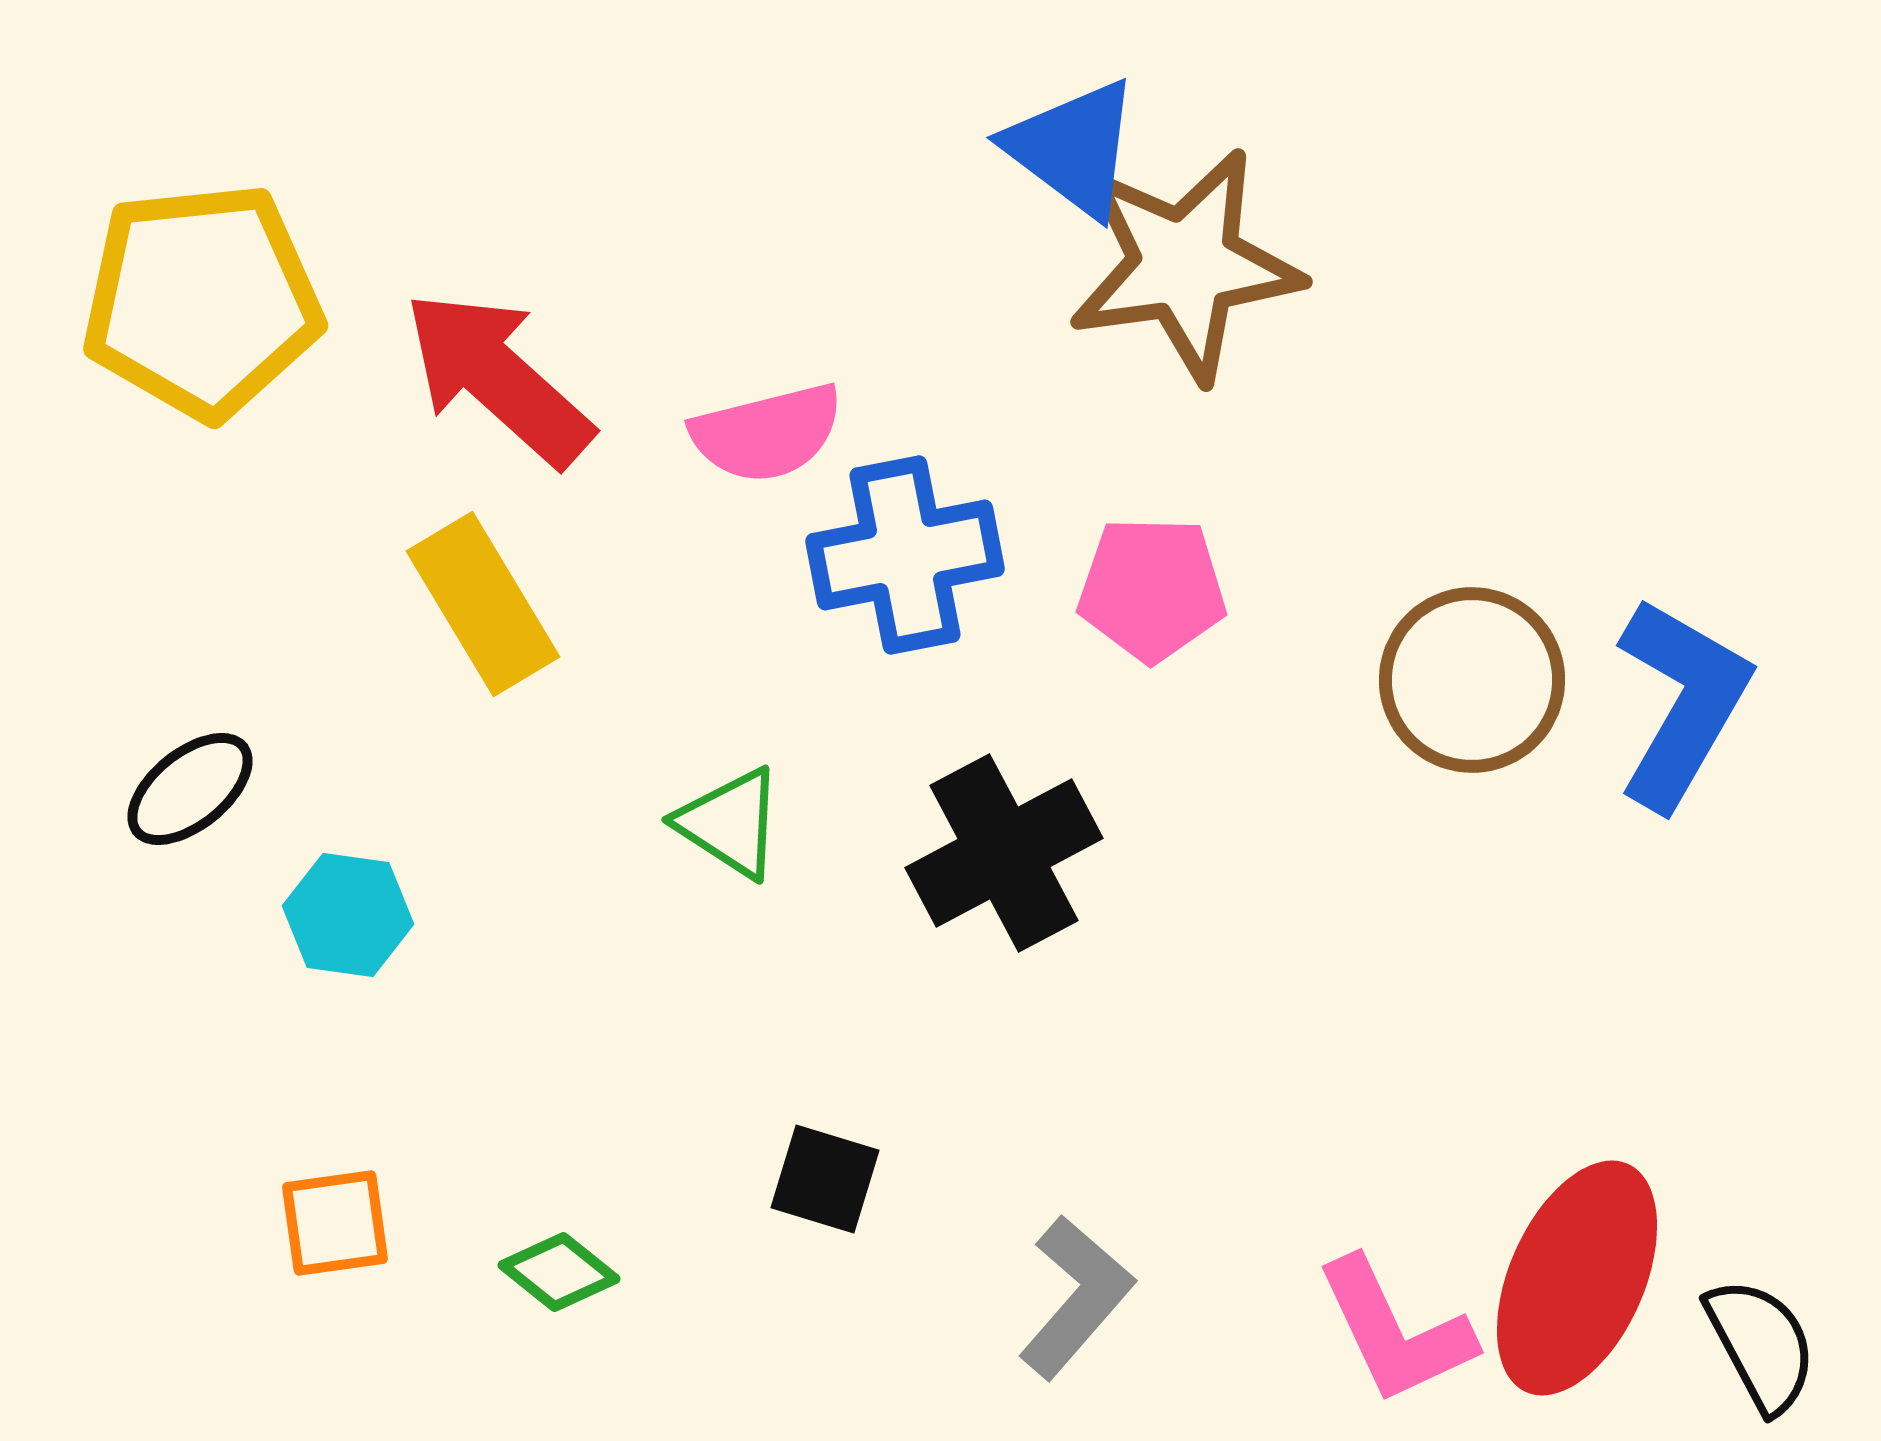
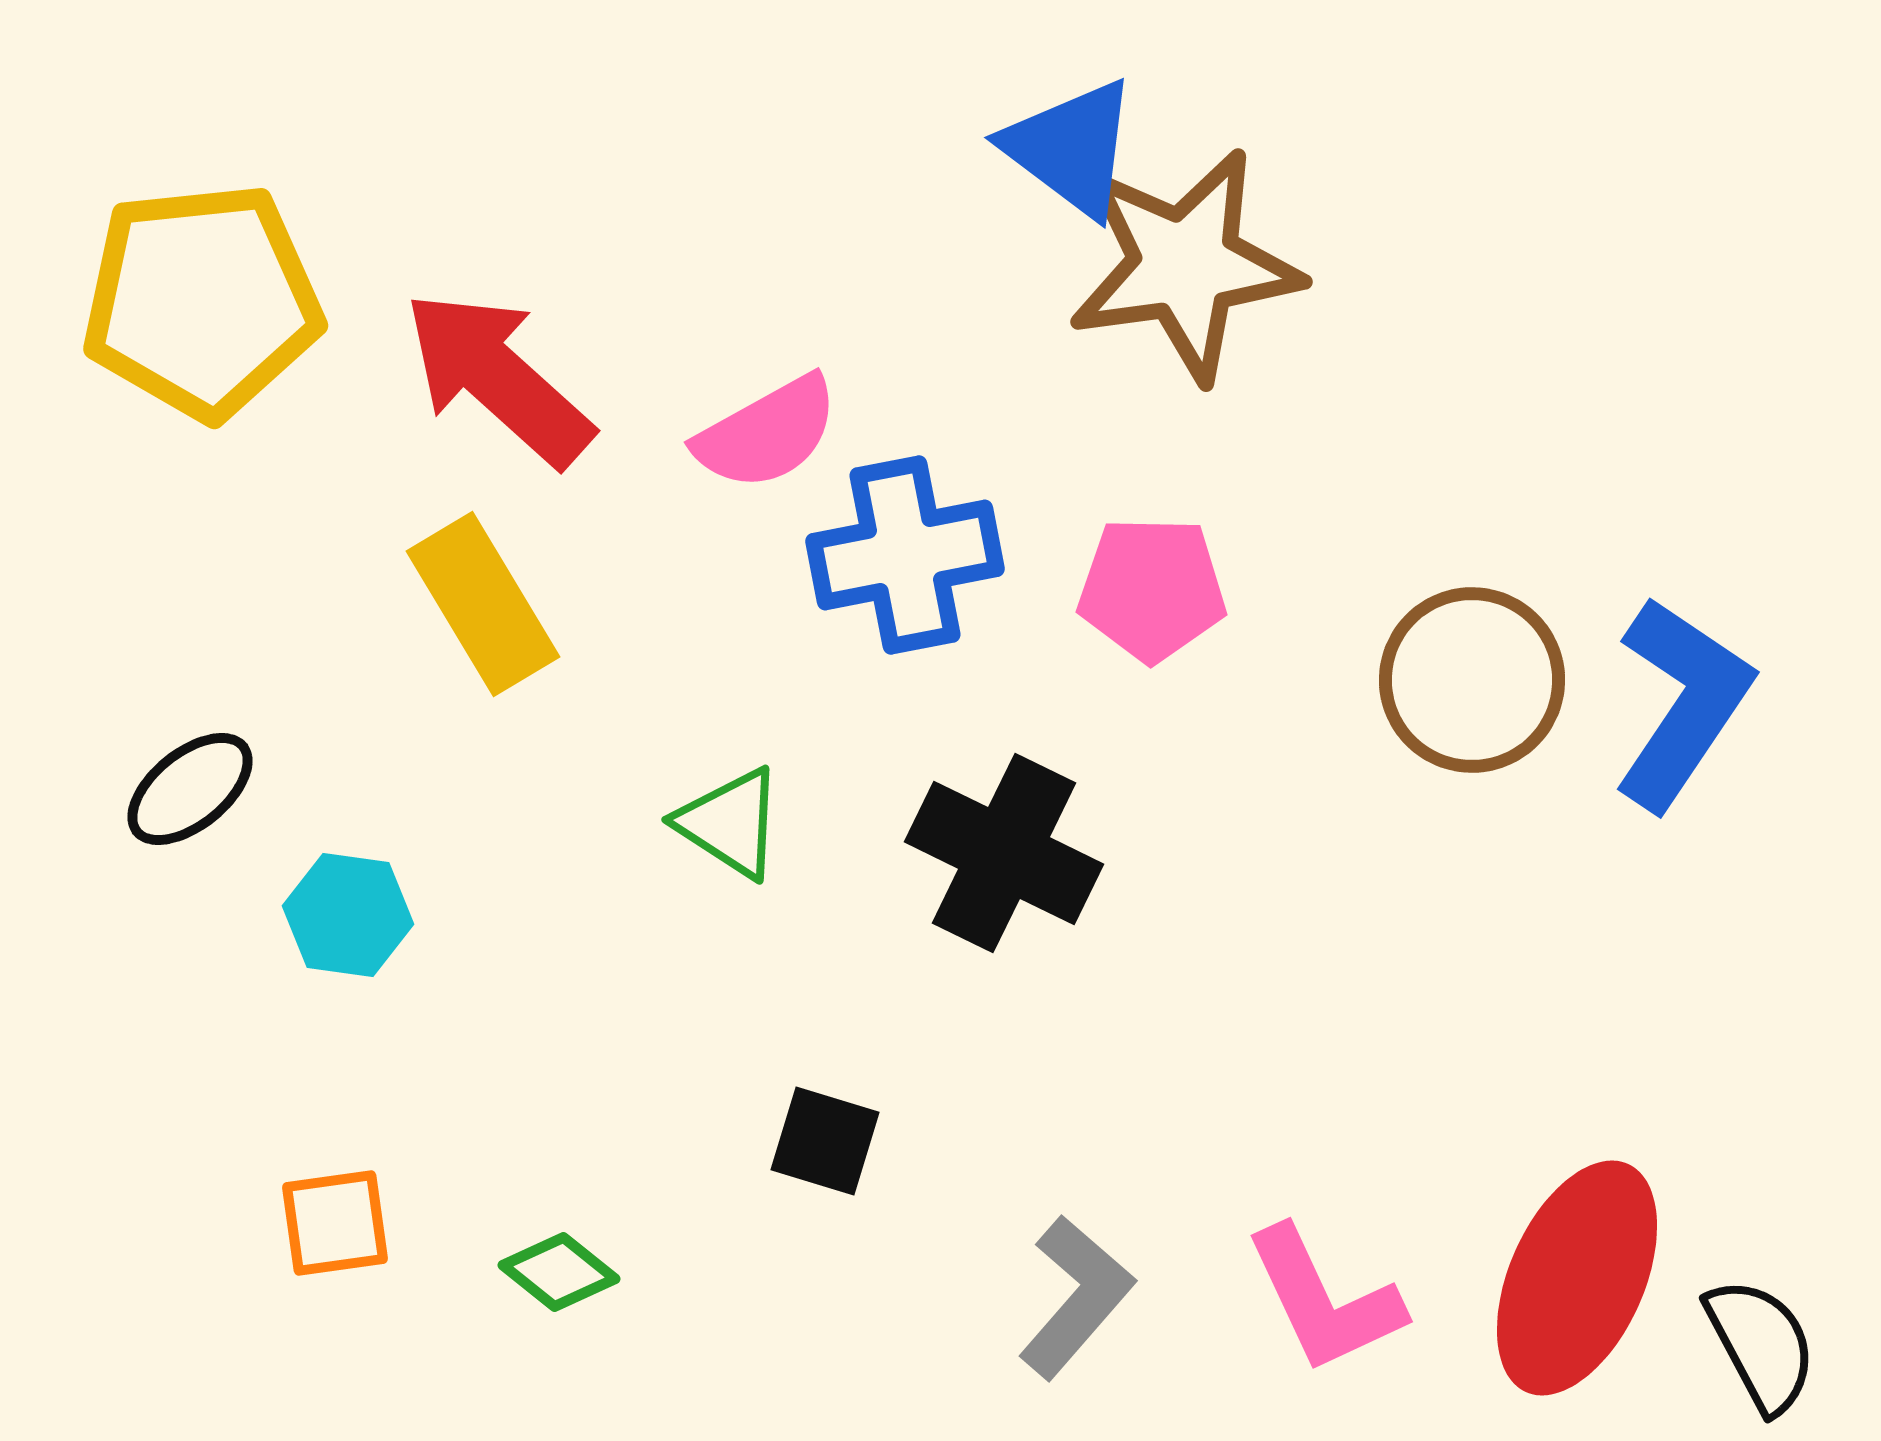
blue triangle: moved 2 px left
pink semicircle: rotated 15 degrees counterclockwise
blue L-shape: rotated 4 degrees clockwise
black cross: rotated 36 degrees counterclockwise
black square: moved 38 px up
pink L-shape: moved 71 px left, 31 px up
